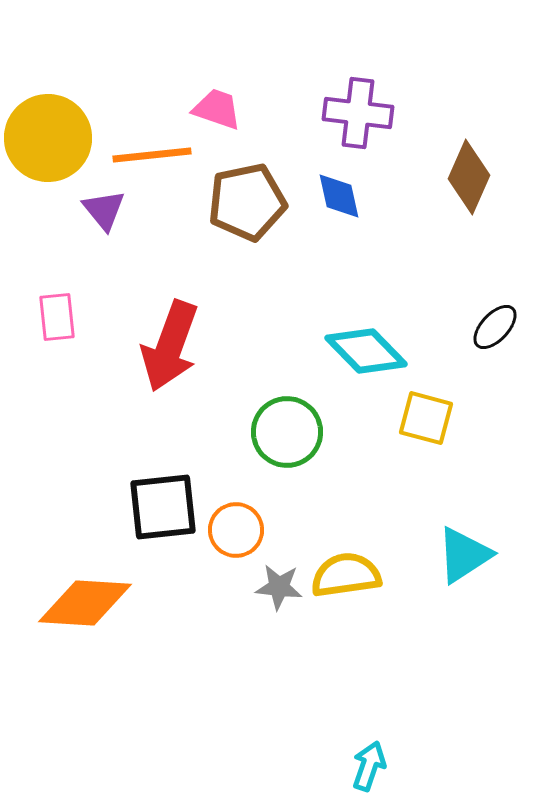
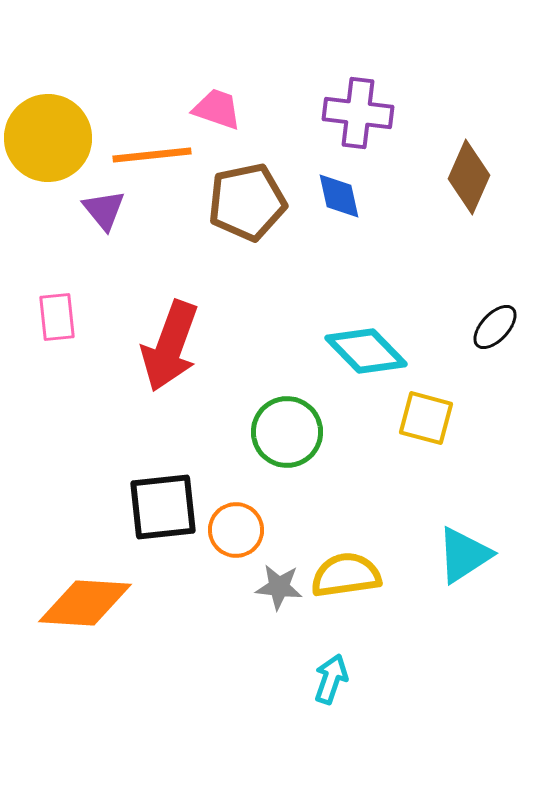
cyan arrow: moved 38 px left, 87 px up
